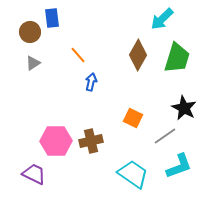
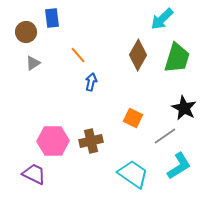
brown circle: moved 4 px left
pink hexagon: moved 3 px left
cyan L-shape: rotated 12 degrees counterclockwise
